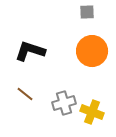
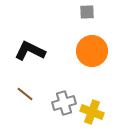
black L-shape: rotated 8 degrees clockwise
